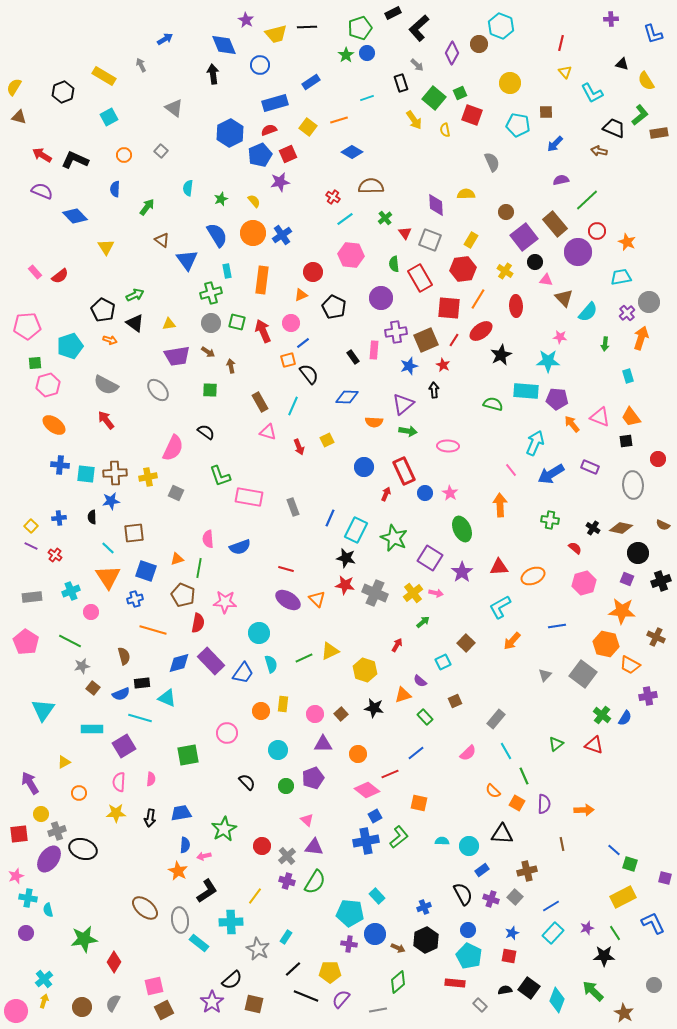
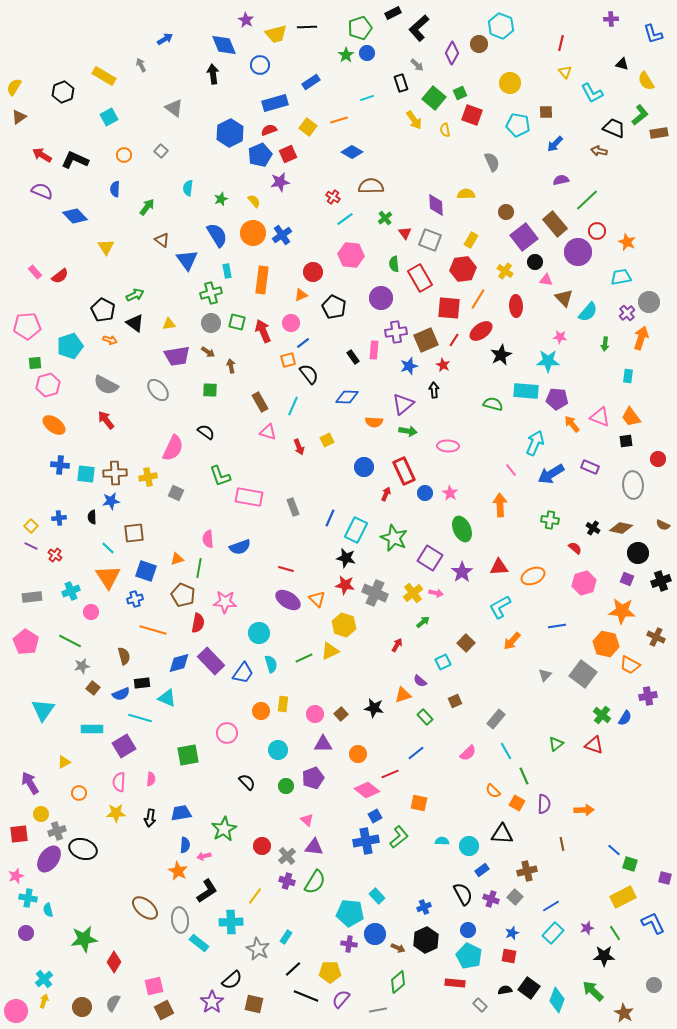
brown triangle at (19, 117): rotated 49 degrees counterclockwise
cyan rectangle at (628, 376): rotated 24 degrees clockwise
yellow hexagon at (365, 670): moved 21 px left, 45 px up
